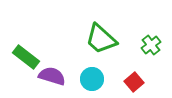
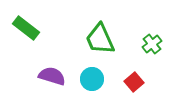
green trapezoid: moved 1 px left; rotated 24 degrees clockwise
green cross: moved 1 px right, 1 px up
green rectangle: moved 29 px up
